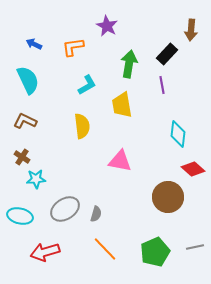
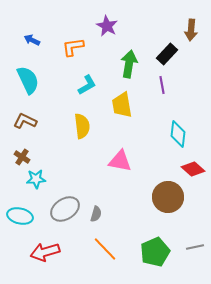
blue arrow: moved 2 px left, 4 px up
